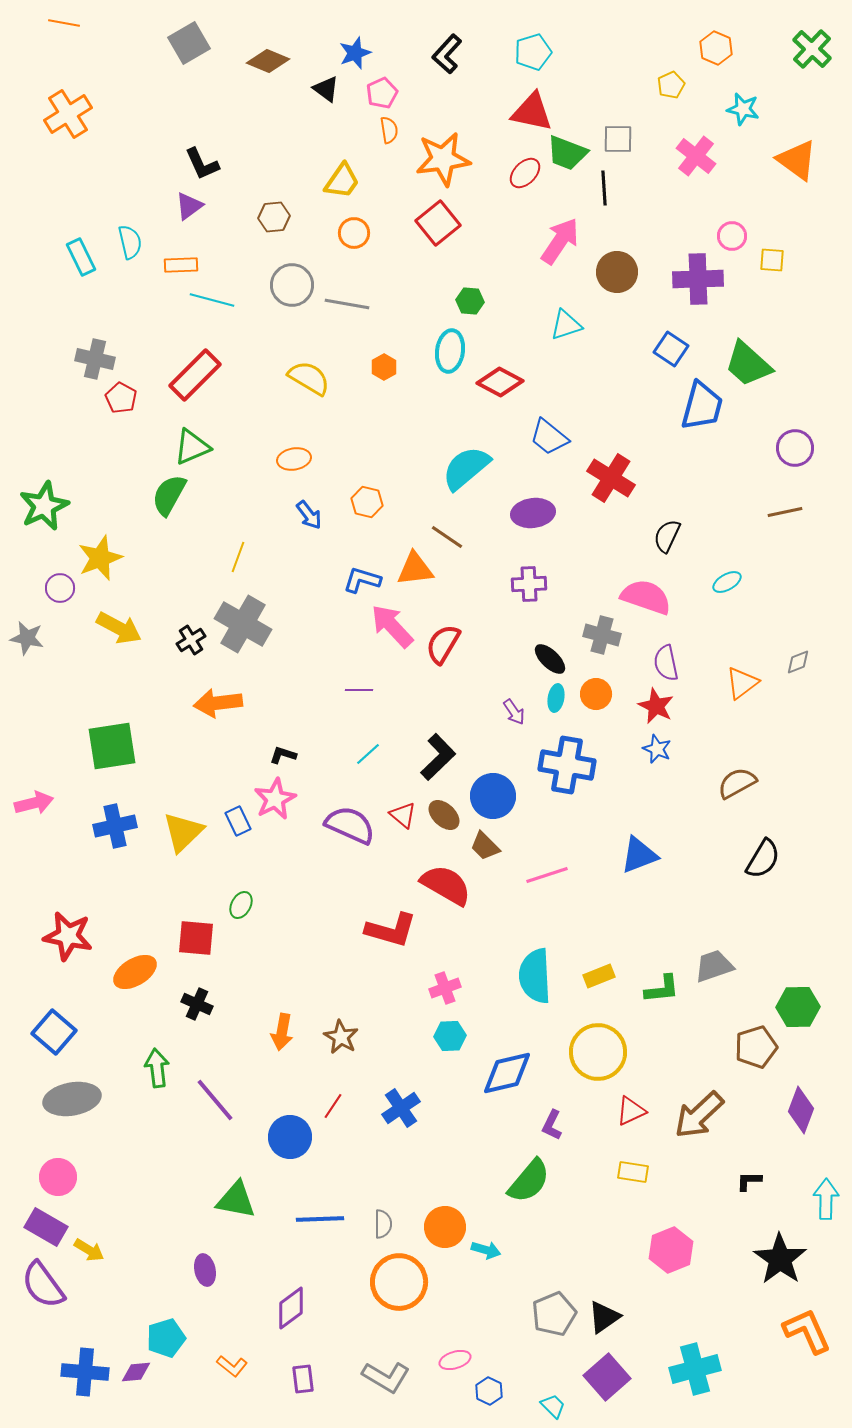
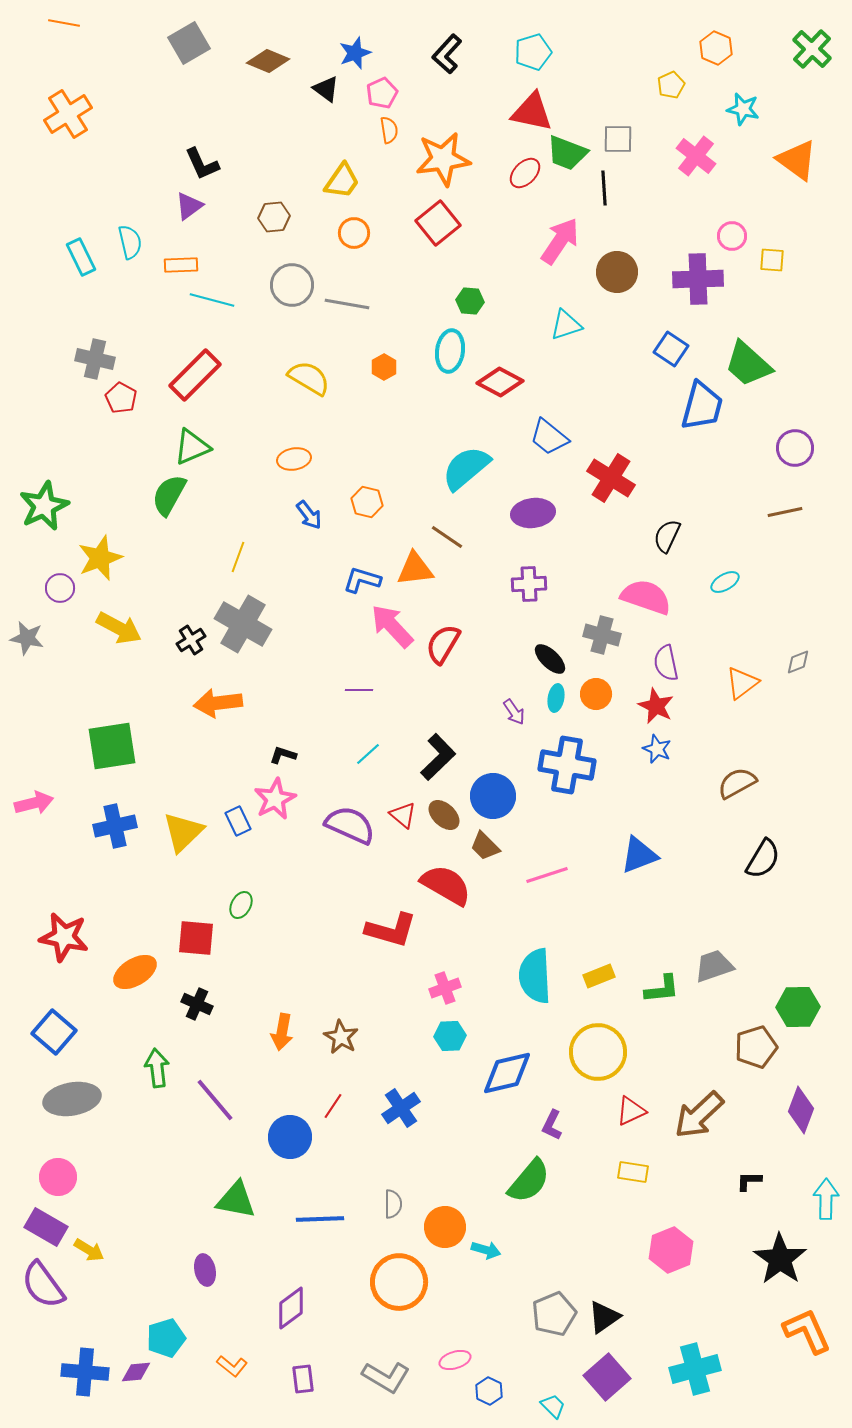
cyan ellipse at (727, 582): moved 2 px left
red star at (68, 936): moved 4 px left, 1 px down
gray semicircle at (383, 1224): moved 10 px right, 20 px up
